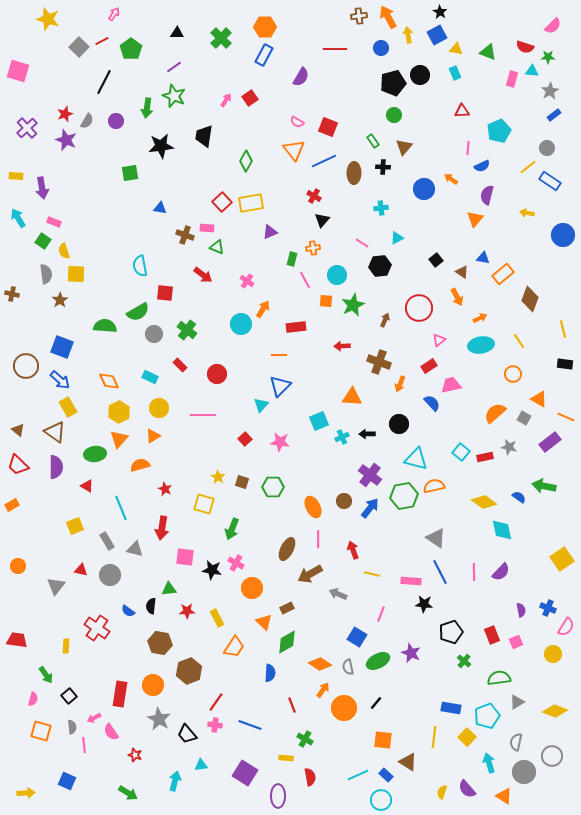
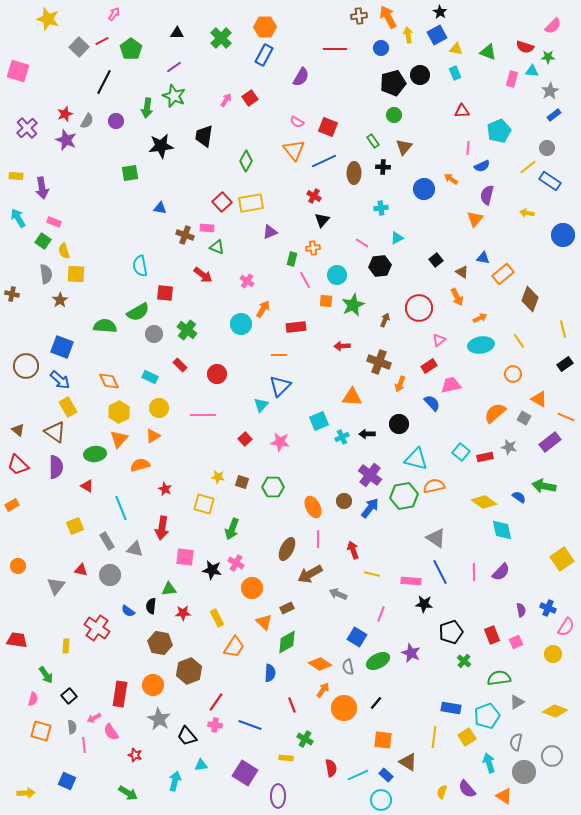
black rectangle at (565, 364): rotated 42 degrees counterclockwise
yellow star at (218, 477): rotated 24 degrees counterclockwise
red star at (187, 611): moved 4 px left, 2 px down
black trapezoid at (187, 734): moved 2 px down
yellow square at (467, 737): rotated 12 degrees clockwise
red semicircle at (310, 777): moved 21 px right, 9 px up
